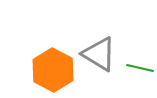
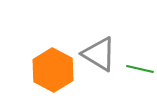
green line: moved 1 px down
